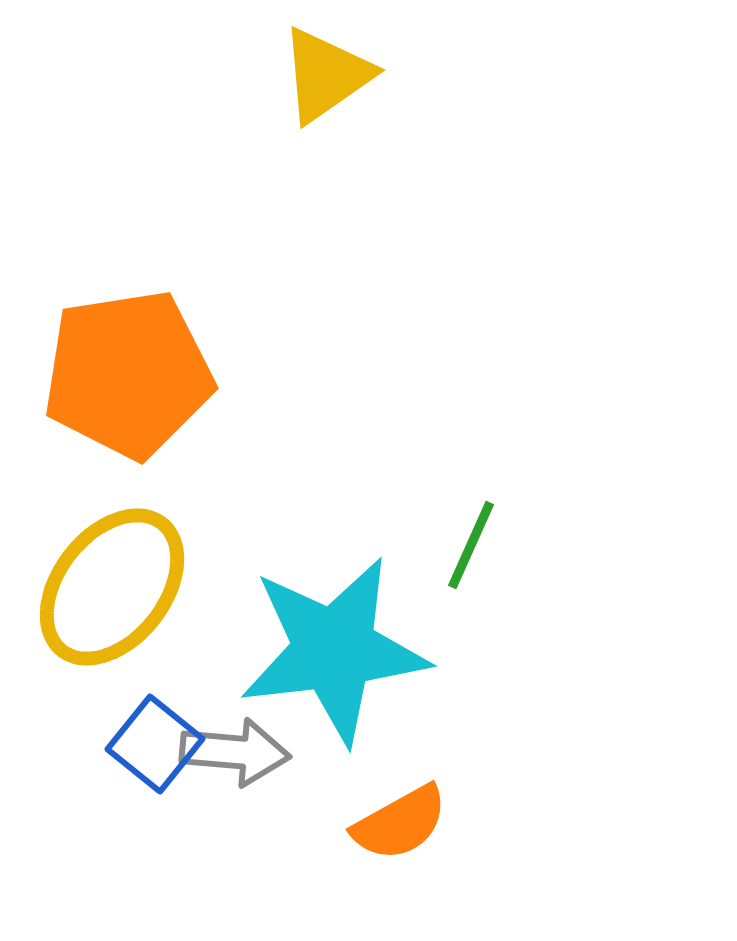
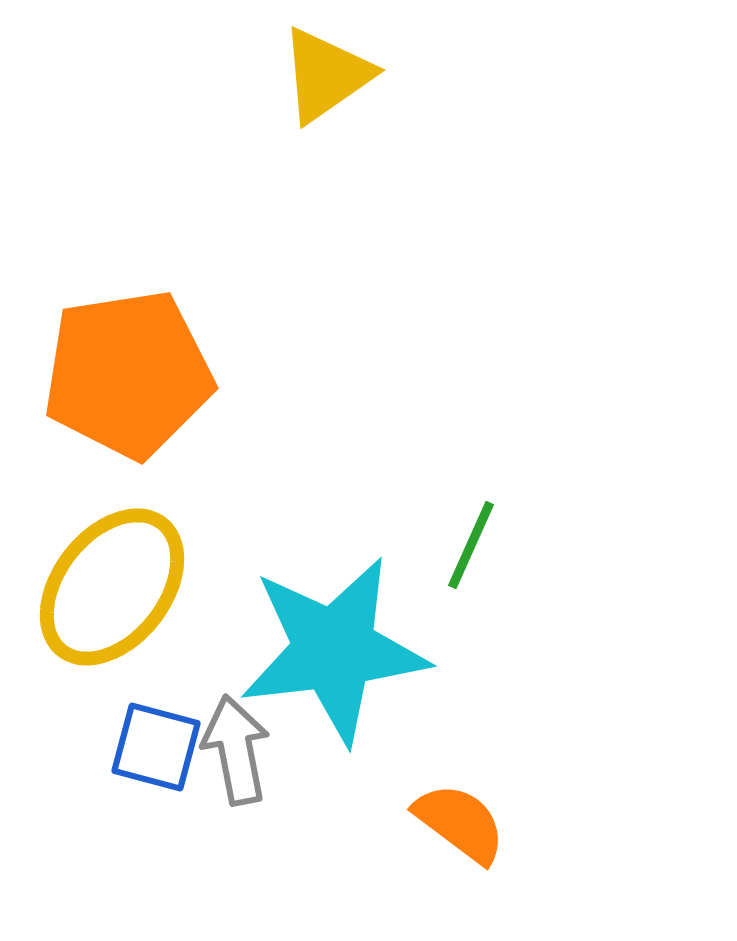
blue square: moved 1 px right, 3 px down; rotated 24 degrees counterclockwise
gray arrow: moved 1 px right, 2 px up; rotated 106 degrees counterclockwise
orange semicircle: moved 60 px right; rotated 114 degrees counterclockwise
